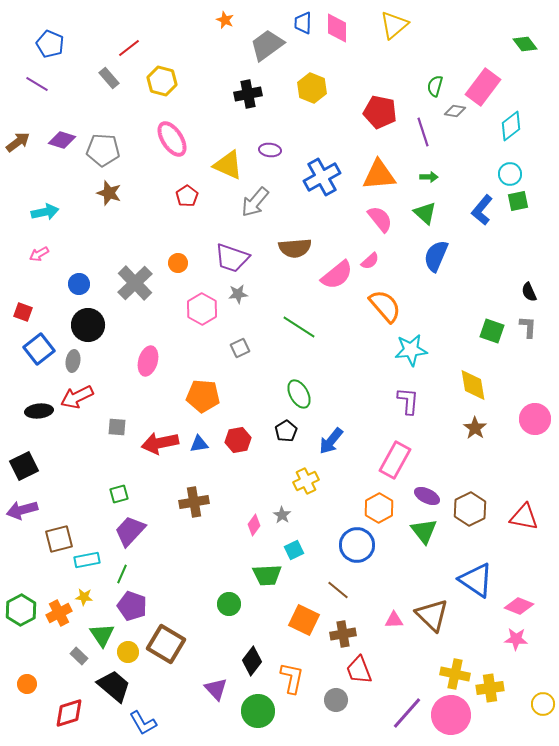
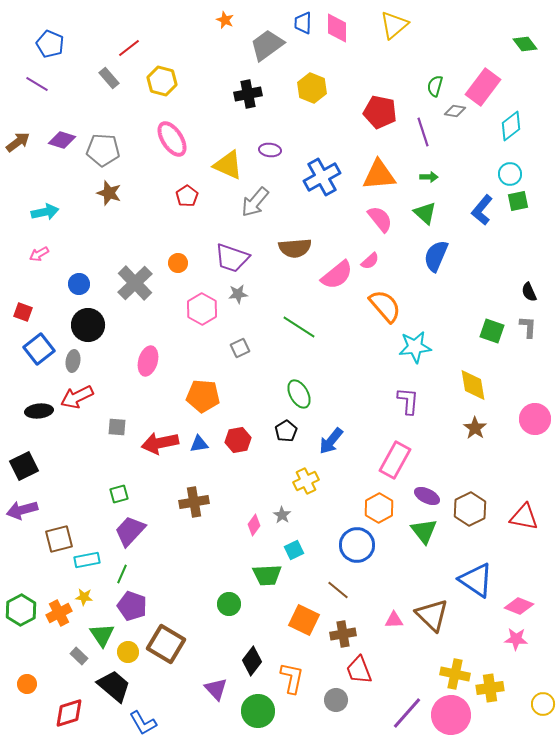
cyan star at (411, 350): moved 4 px right, 3 px up
